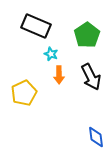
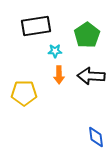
black rectangle: rotated 32 degrees counterclockwise
cyan star: moved 4 px right, 3 px up; rotated 24 degrees counterclockwise
black arrow: moved 1 px up; rotated 120 degrees clockwise
yellow pentagon: rotated 25 degrees clockwise
